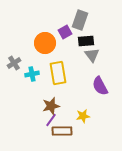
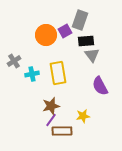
purple square: moved 1 px up
orange circle: moved 1 px right, 8 px up
gray cross: moved 2 px up
